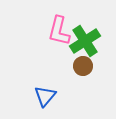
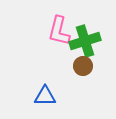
green cross: rotated 16 degrees clockwise
blue triangle: rotated 50 degrees clockwise
